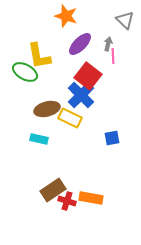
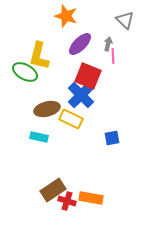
yellow L-shape: rotated 24 degrees clockwise
red square: rotated 16 degrees counterclockwise
yellow rectangle: moved 1 px right, 1 px down
cyan rectangle: moved 2 px up
